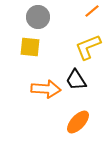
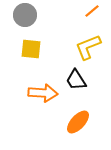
gray circle: moved 13 px left, 2 px up
yellow square: moved 1 px right, 2 px down
orange arrow: moved 3 px left, 4 px down
